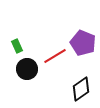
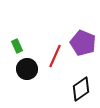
red line: rotated 35 degrees counterclockwise
